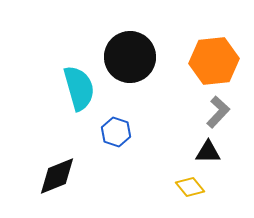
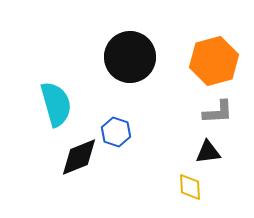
orange hexagon: rotated 9 degrees counterclockwise
cyan semicircle: moved 23 px left, 16 px down
gray L-shape: rotated 44 degrees clockwise
black triangle: rotated 8 degrees counterclockwise
black diamond: moved 22 px right, 19 px up
yellow diamond: rotated 36 degrees clockwise
